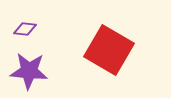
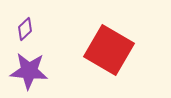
purple diamond: rotated 50 degrees counterclockwise
